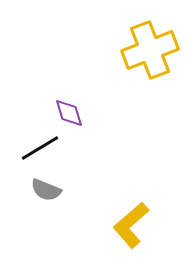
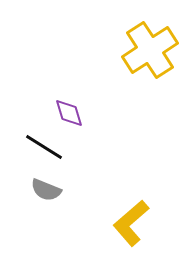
yellow cross: rotated 12 degrees counterclockwise
black line: moved 4 px right, 1 px up; rotated 63 degrees clockwise
yellow L-shape: moved 2 px up
